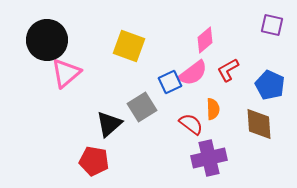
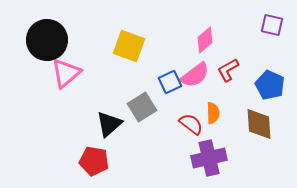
pink semicircle: moved 2 px right, 2 px down
orange semicircle: moved 4 px down
